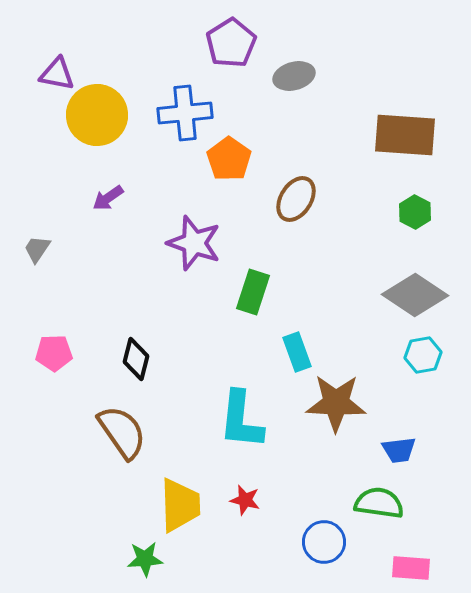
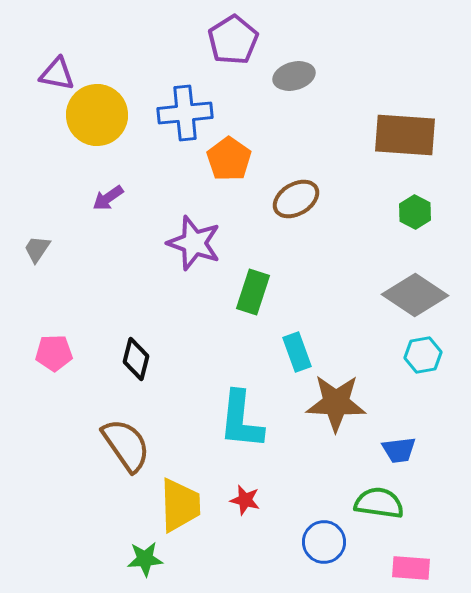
purple pentagon: moved 2 px right, 3 px up
brown ellipse: rotated 27 degrees clockwise
brown semicircle: moved 4 px right, 13 px down
